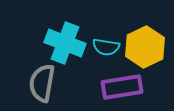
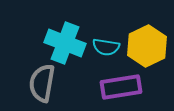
yellow hexagon: moved 2 px right, 1 px up
purple rectangle: moved 1 px left
